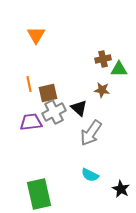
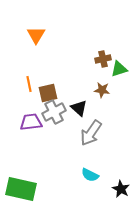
green triangle: rotated 18 degrees counterclockwise
green rectangle: moved 18 px left, 5 px up; rotated 64 degrees counterclockwise
